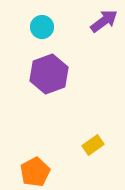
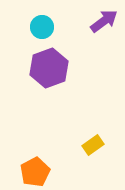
purple hexagon: moved 6 px up
